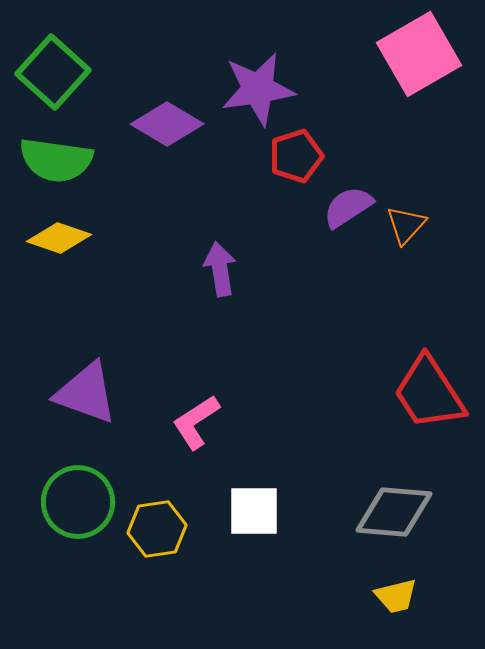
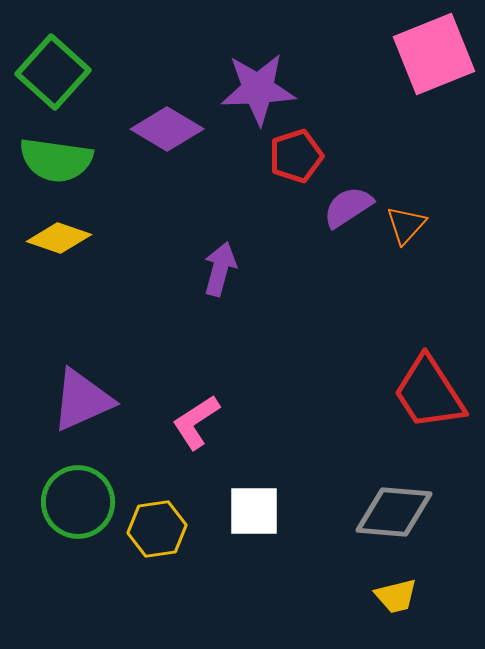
pink square: moved 15 px right; rotated 8 degrees clockwise
purple star: rotated 6 degrees clockwise
purple diamond: moved 5 px down
purple arrow: rotated 24 degrees clockwise
purple triangle: moved 4 px left, 7 px down; rotated 44 degrees counterclockwise
